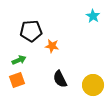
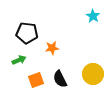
black pentagon: moved 4 px left, 2 px down; rotated 10 degrees clockwise
orange star: moved 2 px down; rotated 16 degrees counterclockwise
orange square: moved 19 px right
yellow circle: moved 11 px up
